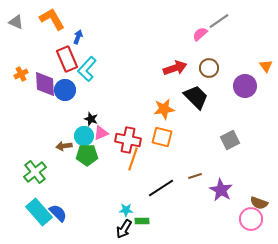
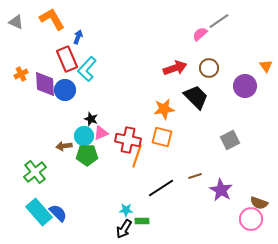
orange line: moved 4 px right, 3 px up
